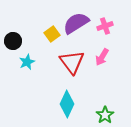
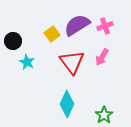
purple semicircle: moved 1 px right, 2 px down
cyan star: rotated 21 degrees counterclockwise
green star: moved 1 px left
